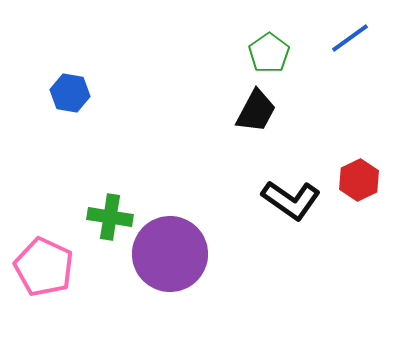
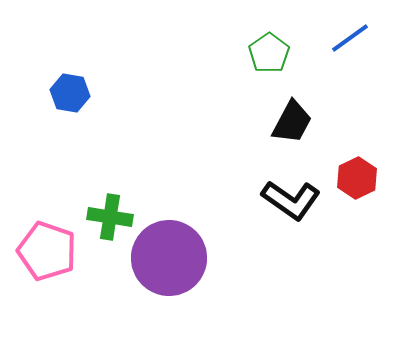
black trapezoid: moved 36 px right, 11 px down
red hexagon: moved 2 px left, 2 px up
purple circle: moved 1 px left, 4 px down
pink pentagon: moved 3 px right, 16 px up; rotated 6 degrees counterclockwise
